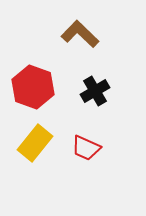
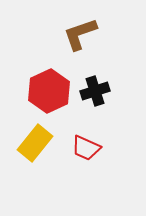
brown L-shape: rotated 63 degrees counterclockwise
red hexagon: moved 16 px right, 4 px down; rotated 15 degrees clockwise
black cross: rotated 12 degrees clockwise
